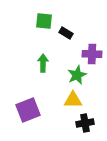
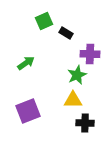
green square: rotated 30 degrees counterclockwise
purple cross: moved 2 px left
green arrow: moved 17 px left; rotated 54 degrees clockwise
purple square: moved 1 px down
black cross: rotated 12 degrees clockwise
